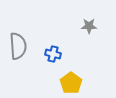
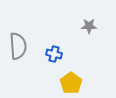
blue cross: moved 1 px right
